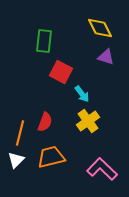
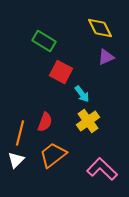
green rectangle: rotated 65 degrees counterclockwise
purple triangle: rotated 42 degrees counterclockwise
orange trapezoid: moved 2 px right, 2 px up; rotated 24 degrees counterclockwise
